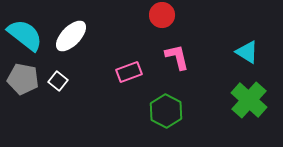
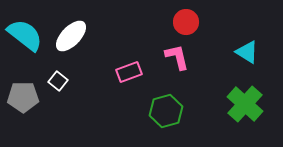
red circle: moved 24 px right, 7 px down
gray pentagon: moved 18 px down; rotated 12 degrees counterclockwise
green cross: moved 4 px left, 4 px down
green hexagon: rotated 16 degrees clockwise
